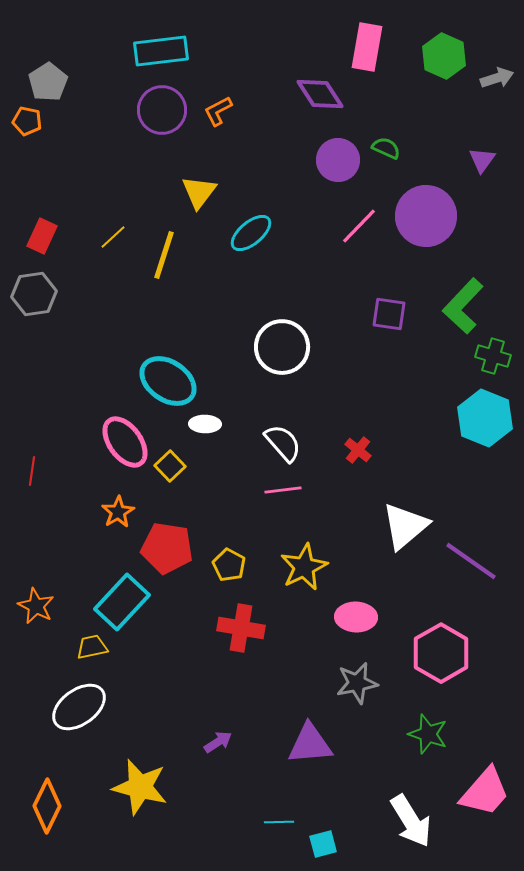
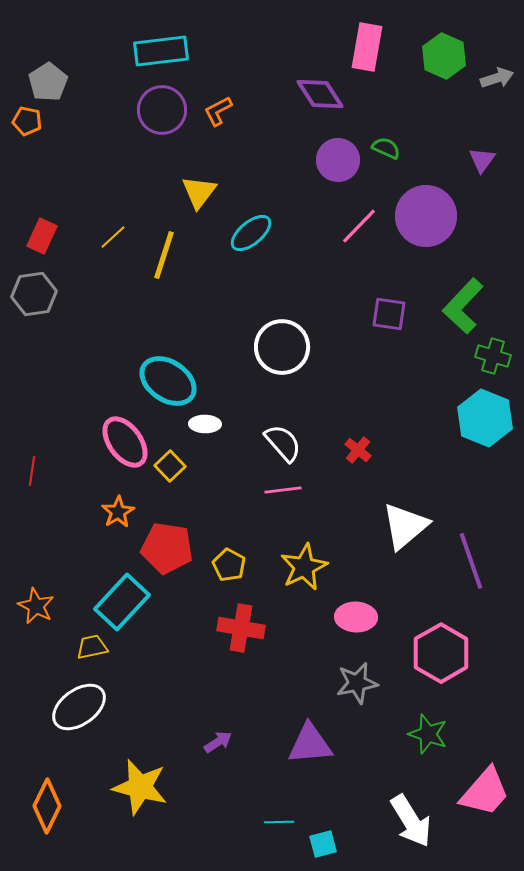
purple line at (471, 561): rotated 36 degrees clockwise
